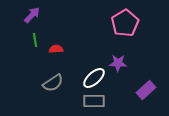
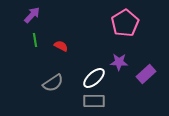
red semicircle: moved 5 px right, 3 px up; rotated 32 degrees clockwise
purple star: moved 1 px right, 1 px up
purple rectangle: moved 16 px up
